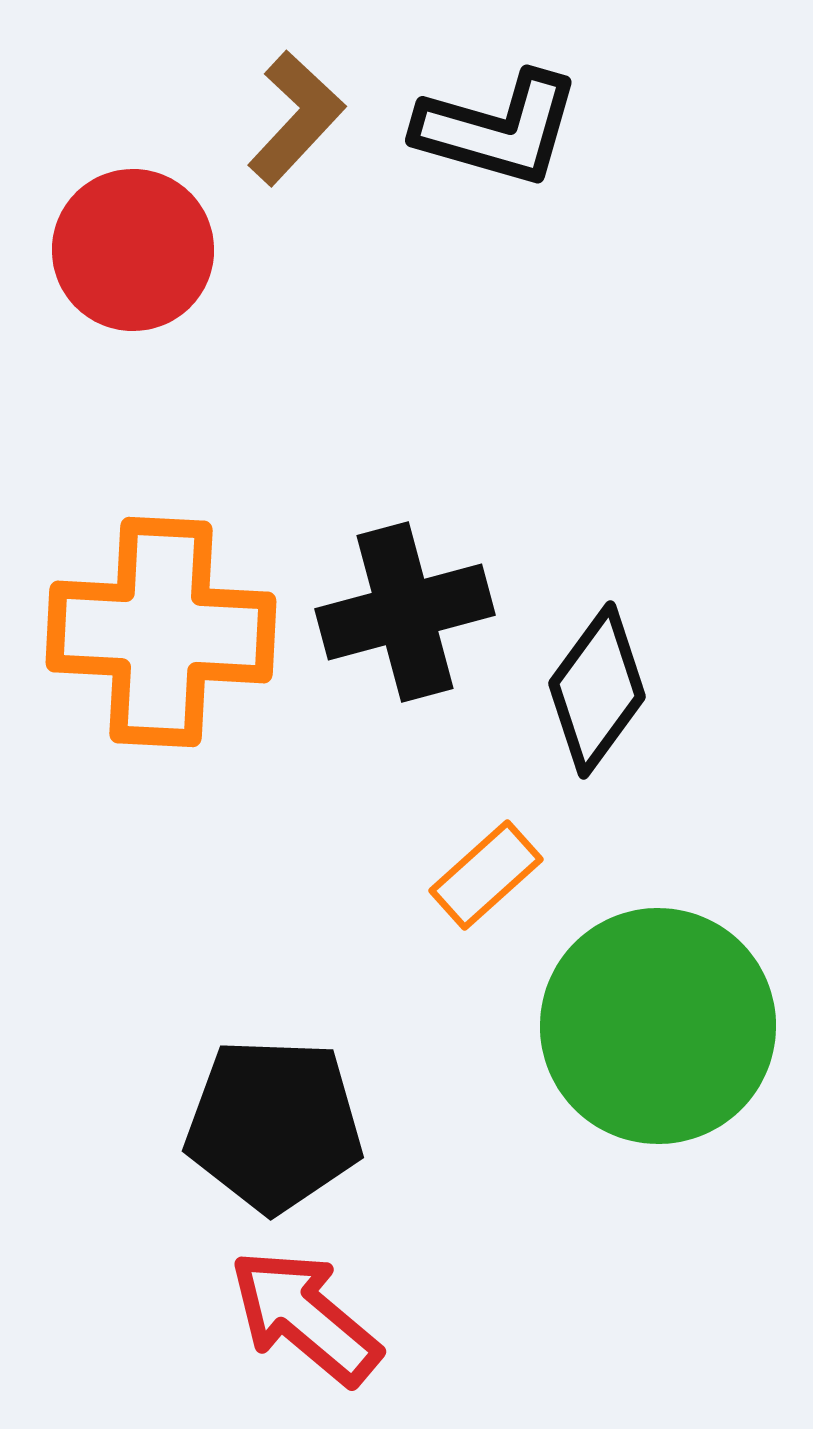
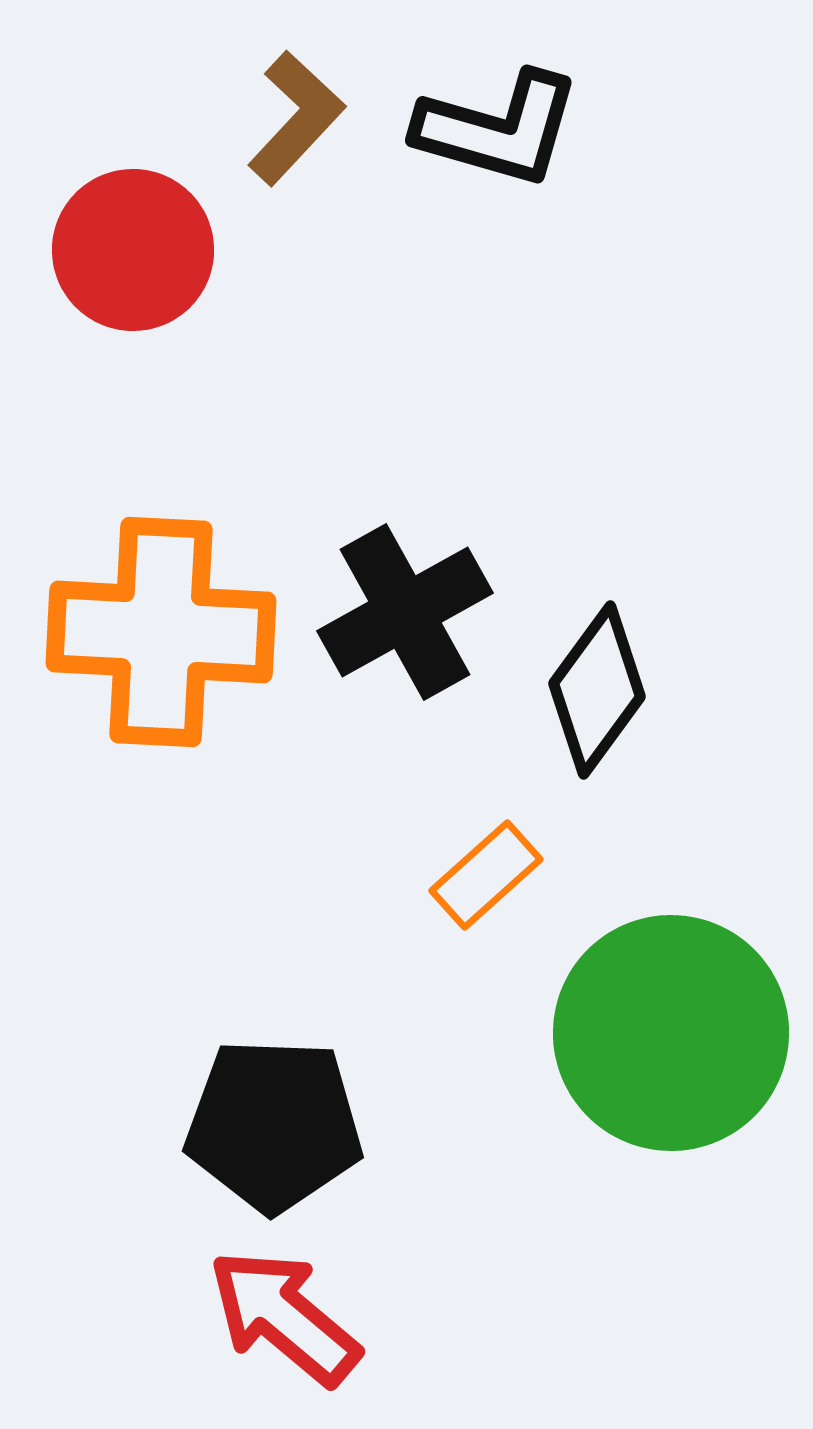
black cross: rotated 14 degrees counterclockwise
green circle: moved 13 px right, 7 px down
red arrow: moved 21 px left
